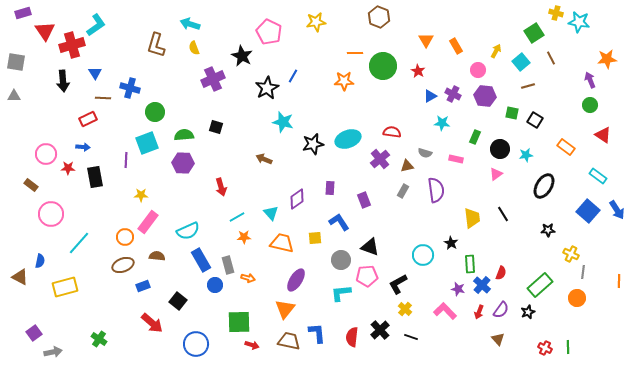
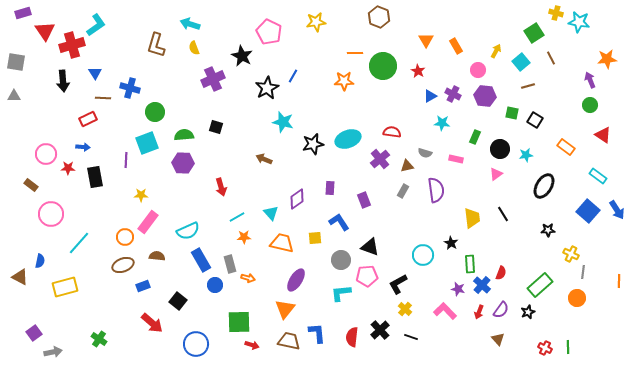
gray rectangle at (228, 265): moved 2 px right, 1 px up
